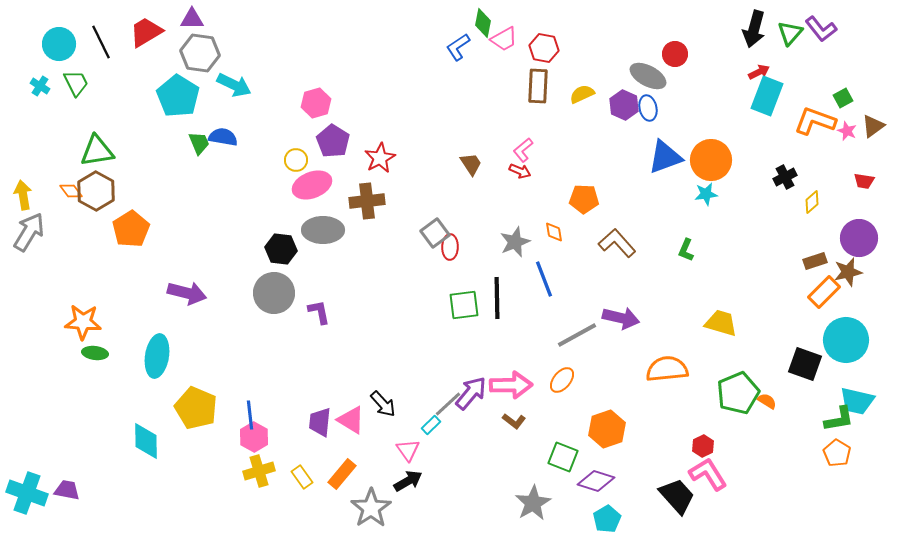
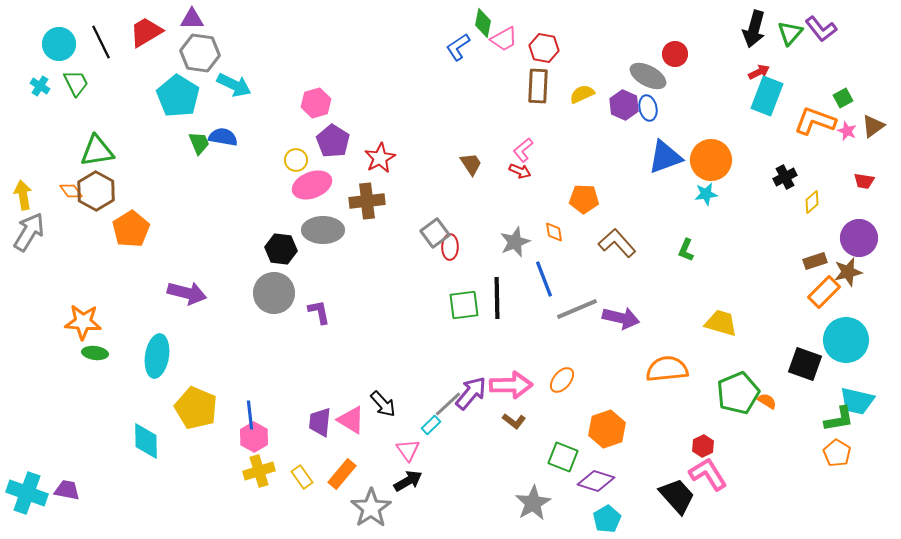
gray line at (577, 335): moved 26 px up; rotated 6 degrees clockwise
